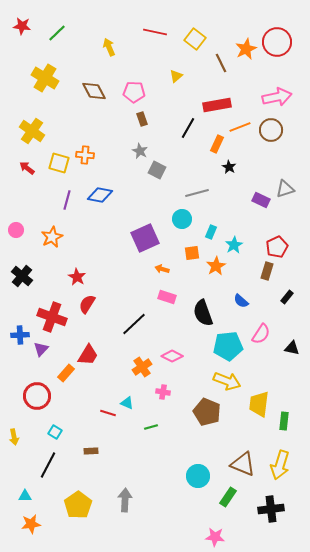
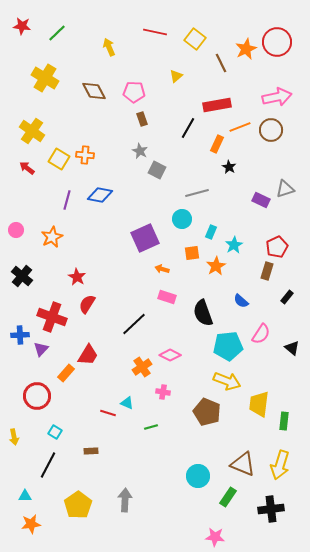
yellow square at (59, 163): moved 4 px up; rotated 15 degrees clockwise
black triangle at (292, 348): rotated 28 degrees clockwise
pink diamond at (172, 356): moved 2 px left, 1 px up
